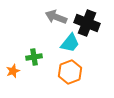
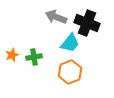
orange star: moved 1 px left, 16 px up
